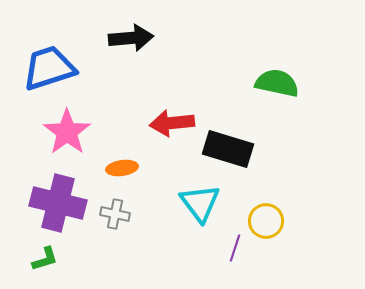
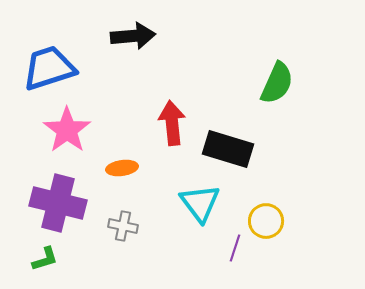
black arrow: moved 2 px right, 2 px up
green semicircle: rotated 102 degrees clockwise
red arrow: rotated 90 degrees clockwise
pink star: moved 2 px up
gray cross: moved 8 px right, 12 px down
